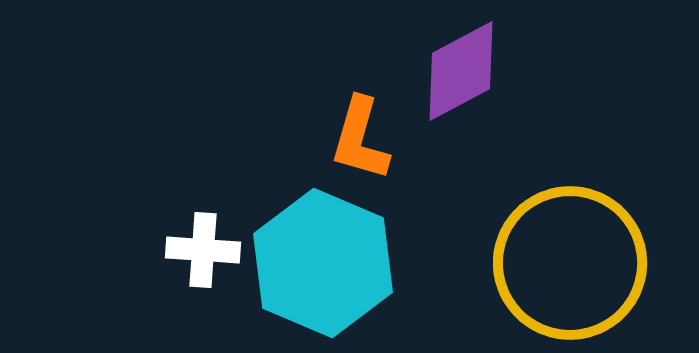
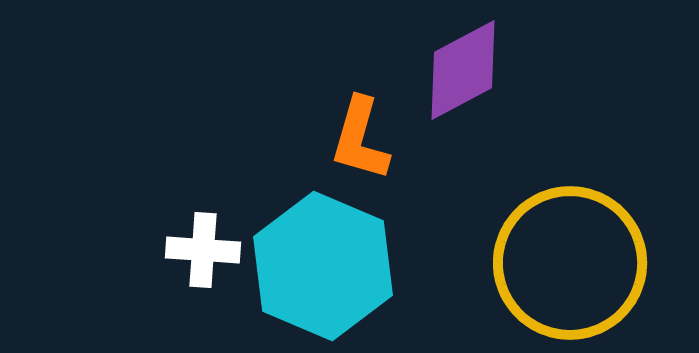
purple diamond: moved 2 px right, 1 px up
cyan hexagon: moved 3 px down
